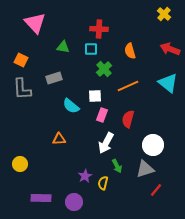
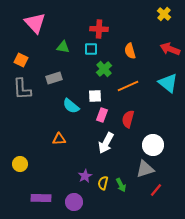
green arrow: moved 4 px right, 19 px down
